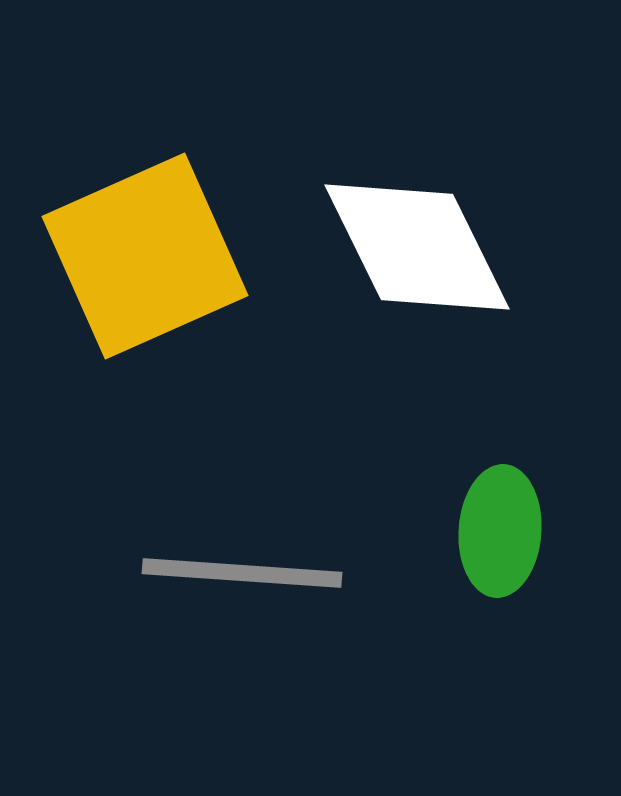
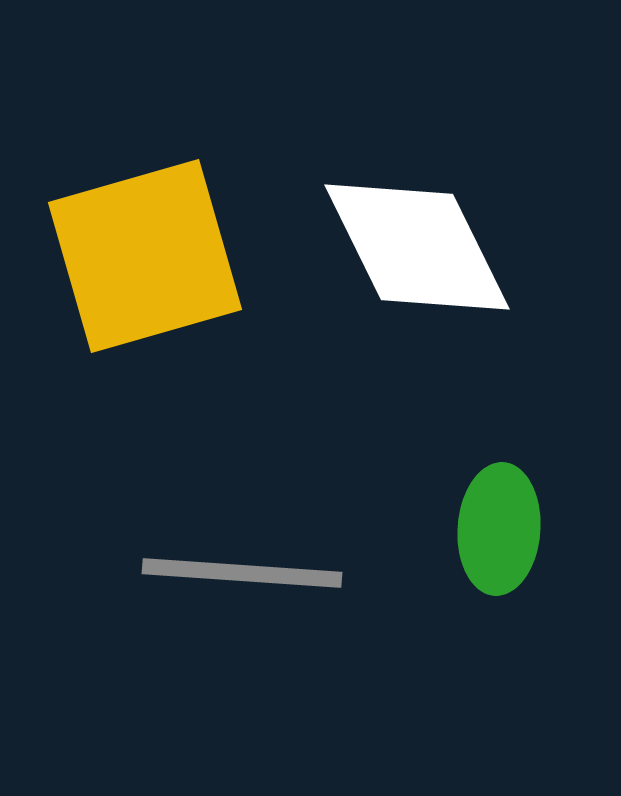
yellow square: rotated 8 degrees clockwise
green ellipse: moved 1 px left, 2 px up
